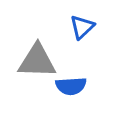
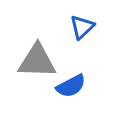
blue semicircle: rotated 24 degrees counterclockwise
